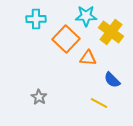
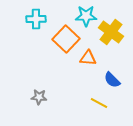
gray star: rotated 28 degrees counterclockwise
